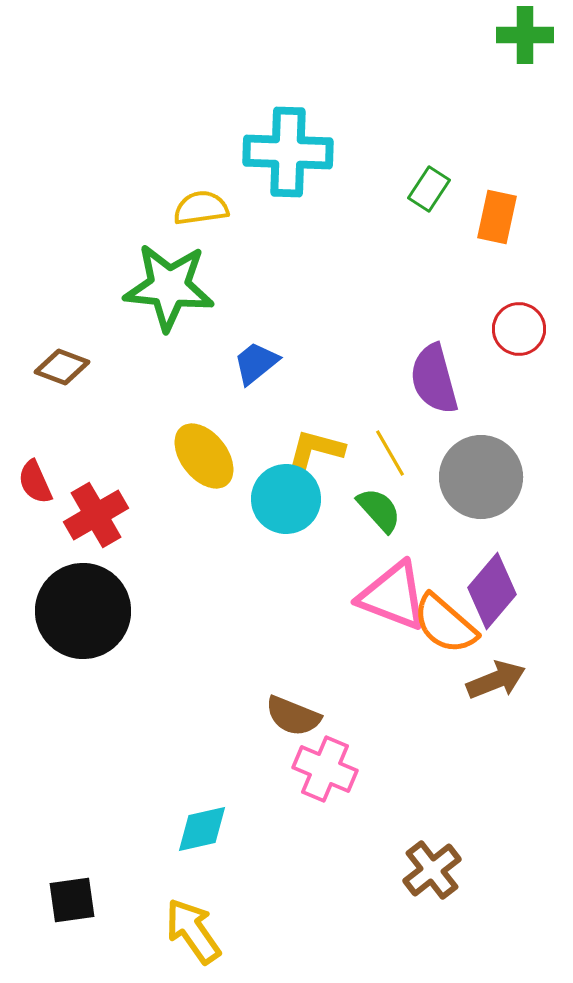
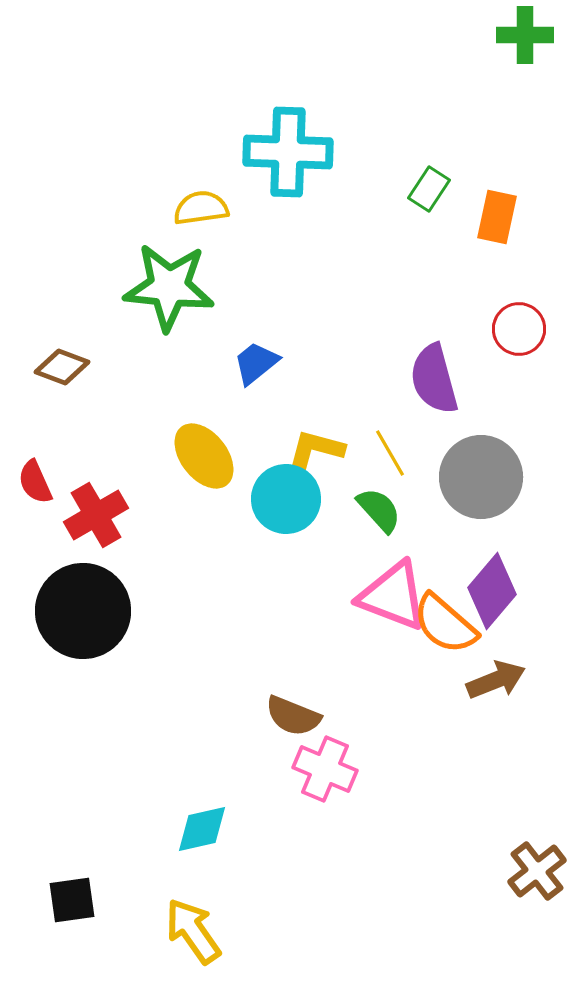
brown cross: moved 105 px right, 1 px down
